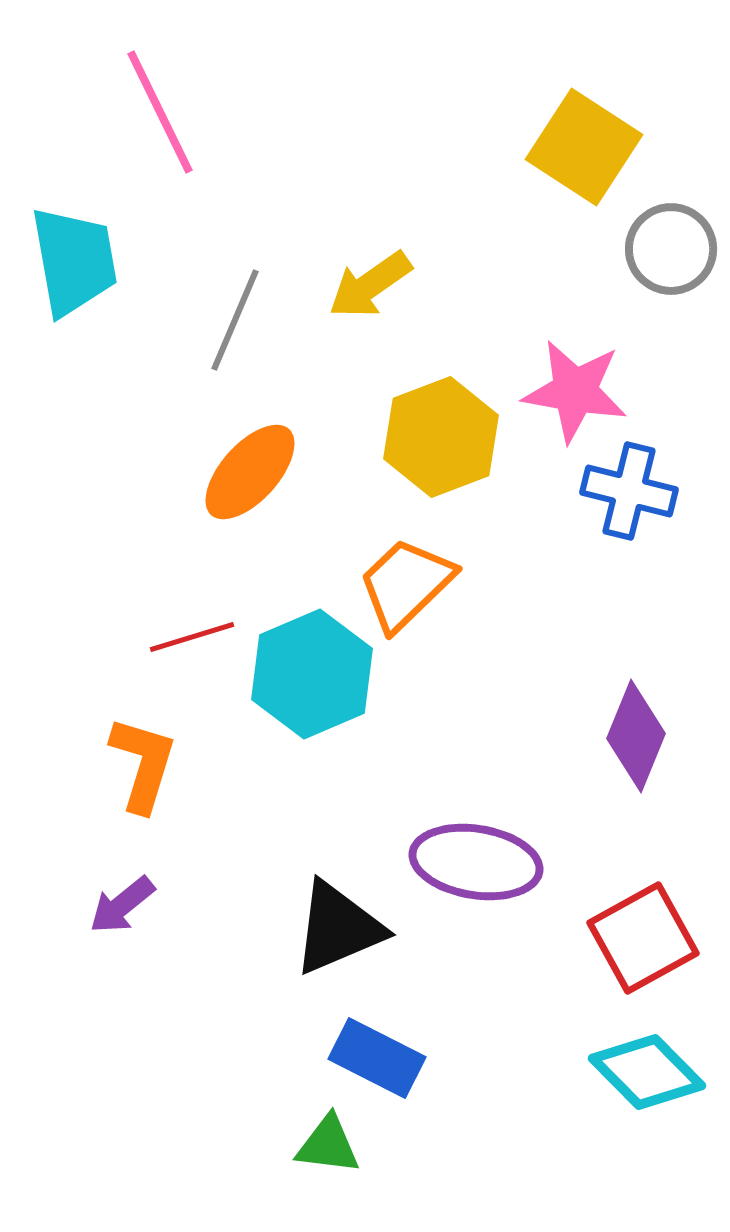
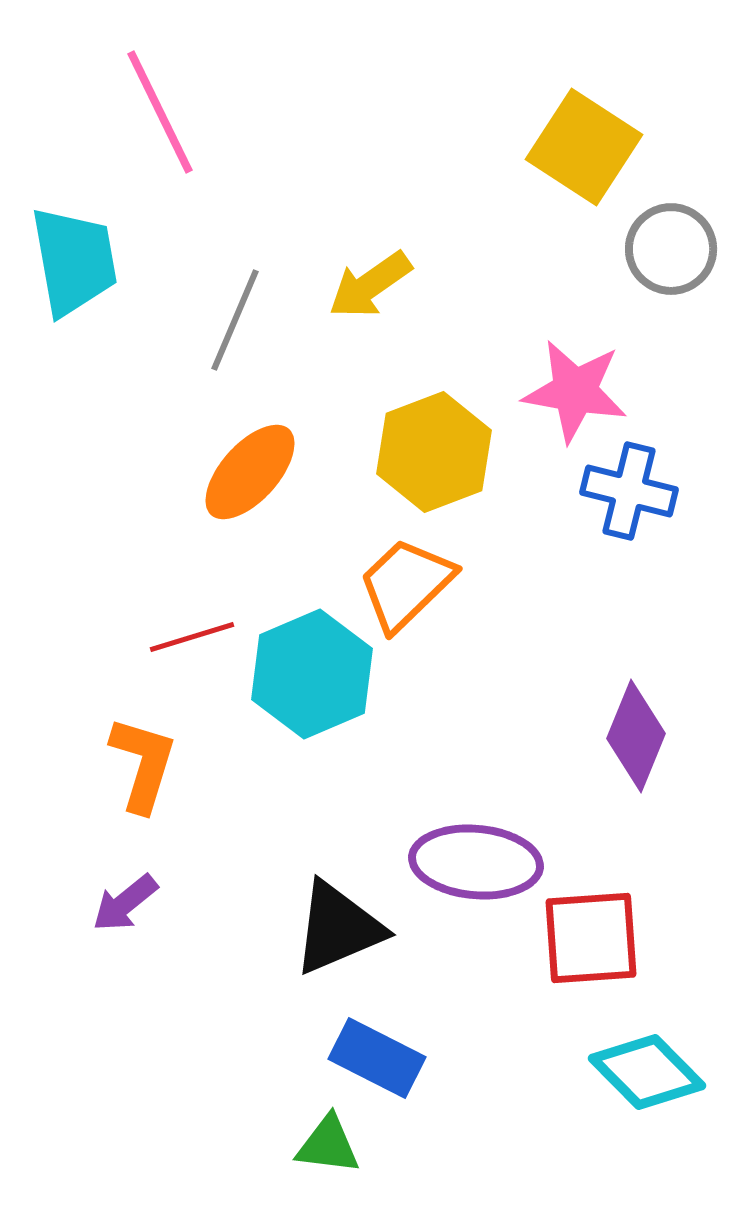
yellow hexagon: moved 7 px left, 15 px down
purple ellipse: rotated 4 degrees counterclockwise
purple arrow: moved 3 px right, 2 px up
red square: moved 52 px left; rotated 25 degrees clockwise
